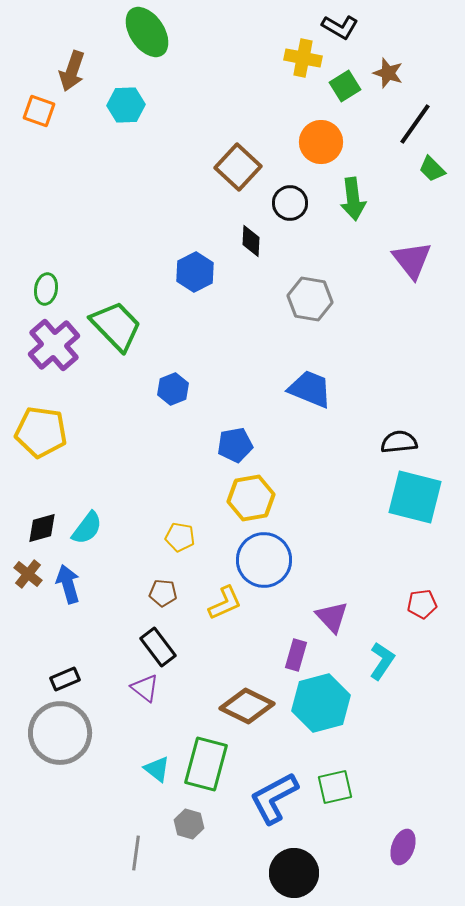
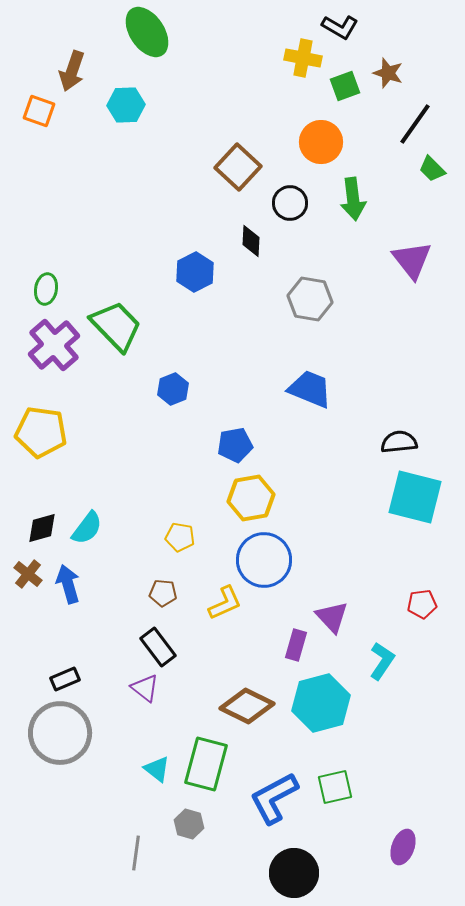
green square at (345, 86): rotated 12 degrees clockwise
purple rectangle at (296, 655): moved 10 px up
